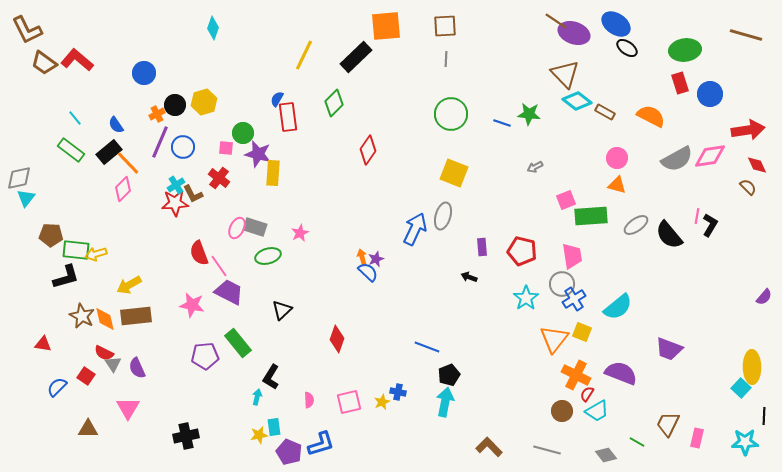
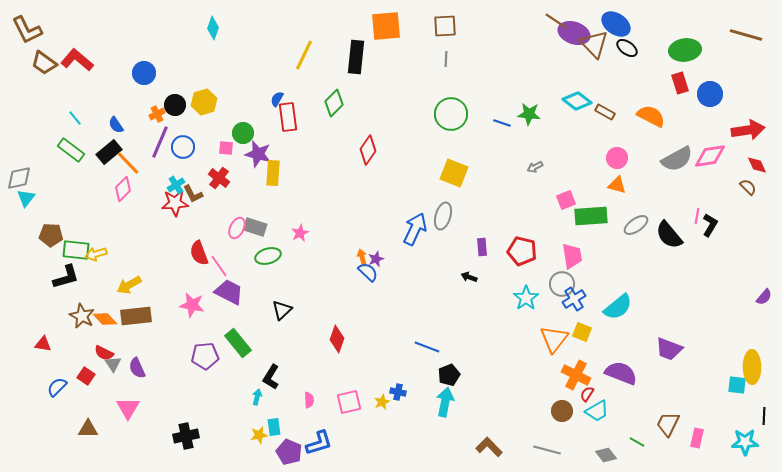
black rectangle at (356, 57): rotated 40 degrees counterclockwise
brown triangle at (565, 74): moved 29 px right, 30 px up
orange diamond at (105, 319): rotated 30 degrees counterclockwise
cyan square at (741, 388): moved 4 px left, 3 px up; rotated 36 degrees counterclockwise
blue L-shape at (321, 444): moved 2 px left, 1 px up
